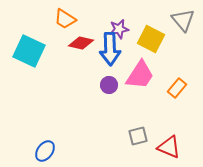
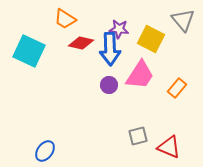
purple star: rotated 18 degrees clockwise
